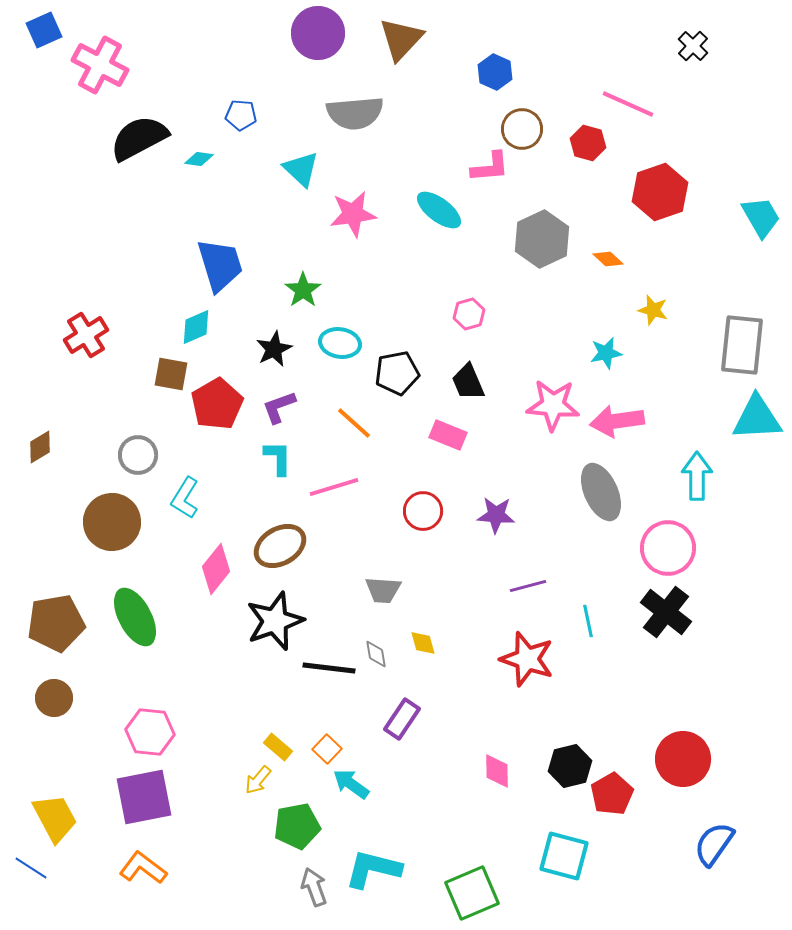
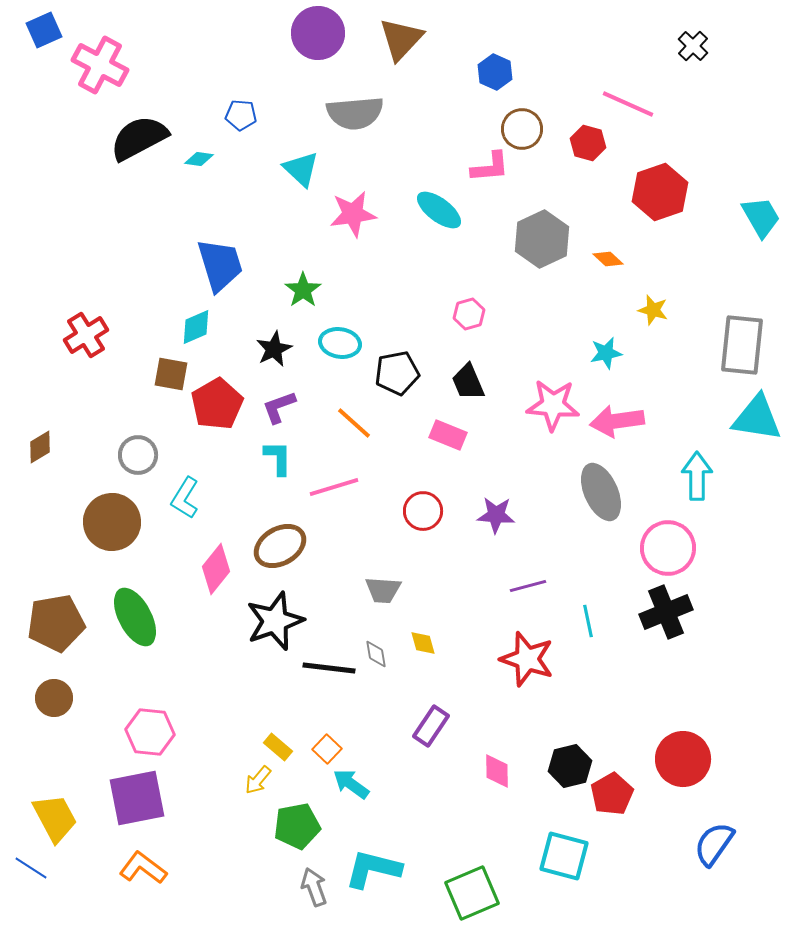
cyan triangle at (757, 418): rotated 12 degrees clockwise
black cross at (666, 612): rotated 30 degrees clockwise
purple rectangle at (402, 719): moved 29 px right, 7 px down
purple square at (144, 797): moved 7 px left, 1 px down
